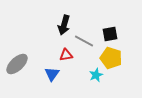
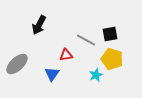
black arrow: moved 25 px left; rotated 12 degrees clockwise
gray line: moved 2 px right, 1 px up
yellow pentagon: moved 1 px right, 1 px down
